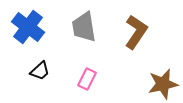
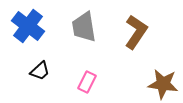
blue cross: moved 1 px up
pink rectangle: moved 3 px down
brown star: rotated 20 degrees clockwise
